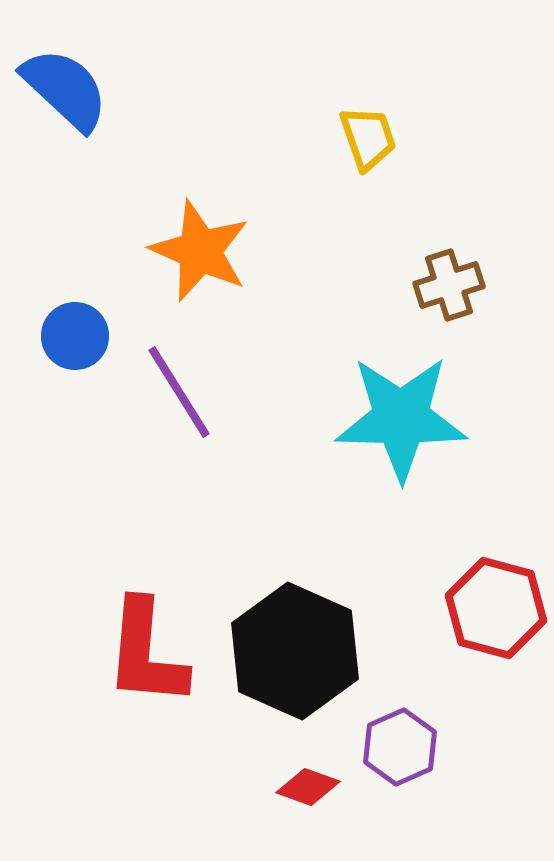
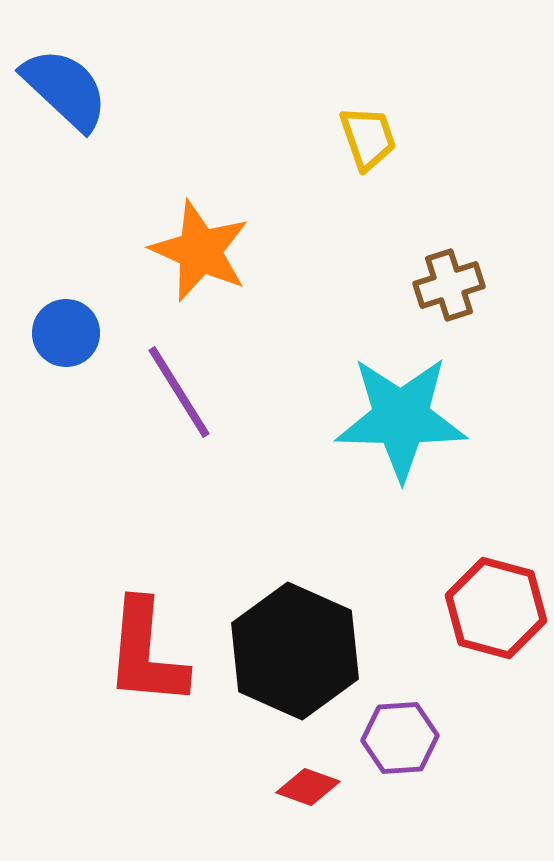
blue circle: moved 9 px left, 3 px up
purple hexagon: moved 9 px up; rotated 20 degrees clockwise
